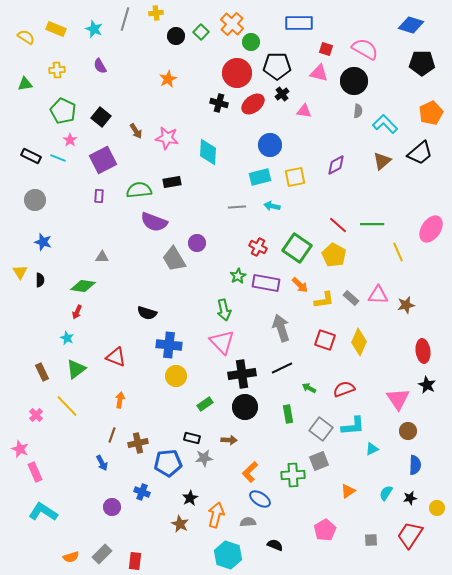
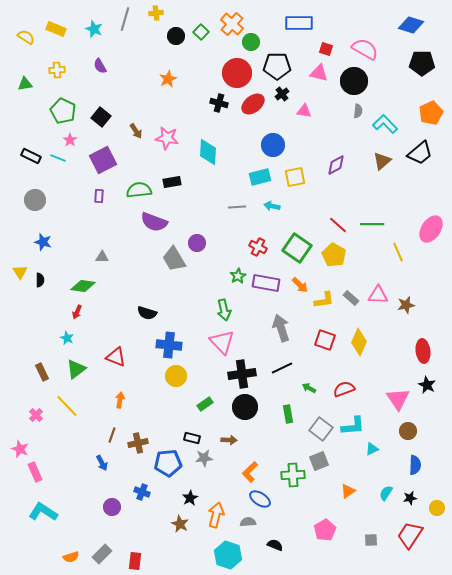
blue circle at (270, 145): moved 3 px right
